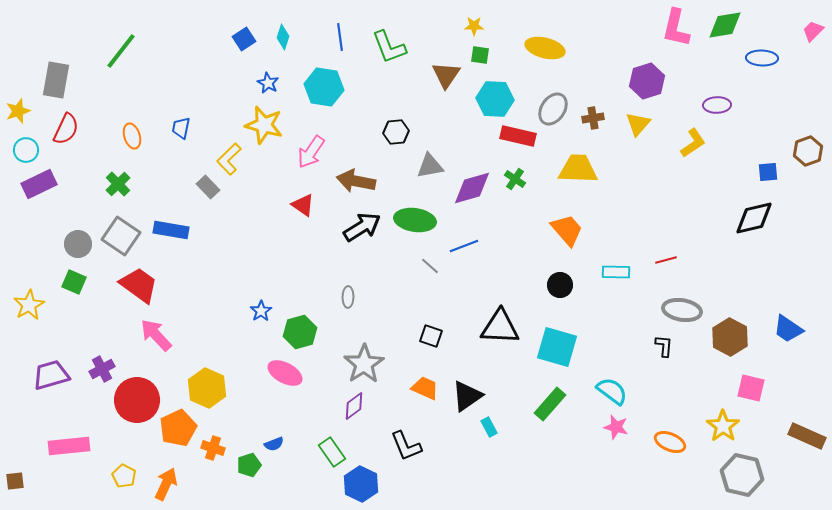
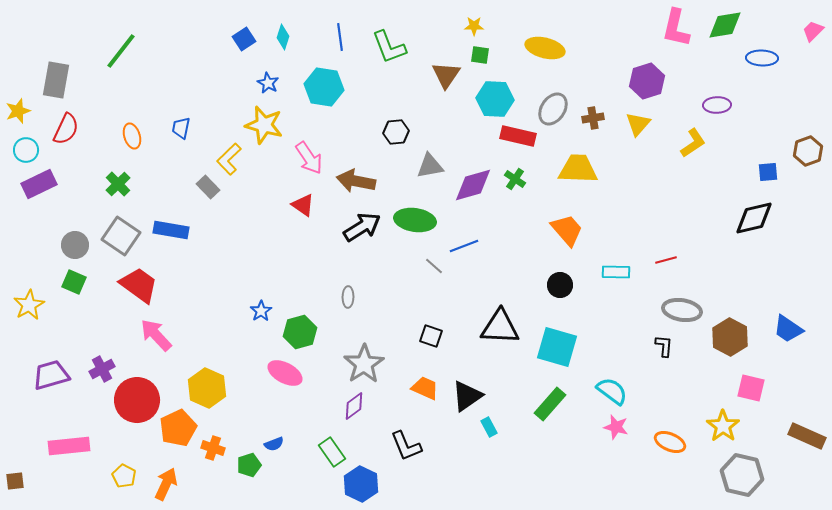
pink arrow at (311, 152): moved 2 px left, 6 px down; rotated 68 degrees counterclockwise
purple diamond at (472, 188): moved 1 px right, 3 px up
gray circle at (78, 244): moved 3 px left, 1 px down
gray line at (430, 266): moved 4 px right
